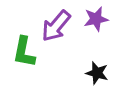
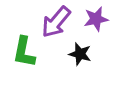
purple arrow: moved 4 px up
black star: moved 17 px left, 19 px up
